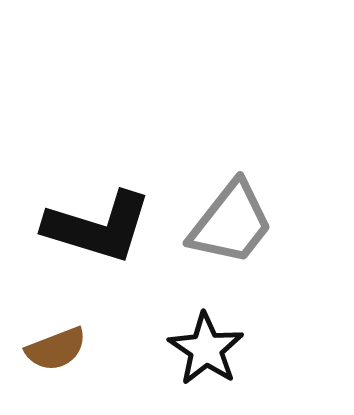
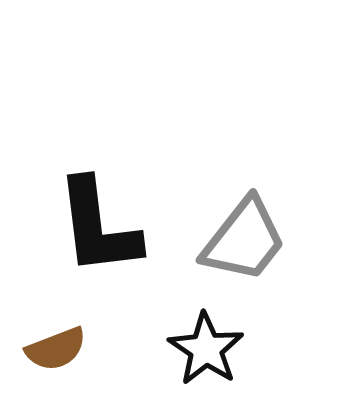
gray trapezoid: moved 13 px right, 17 px down
black L-shape: rotated 66 degrees clockwise
